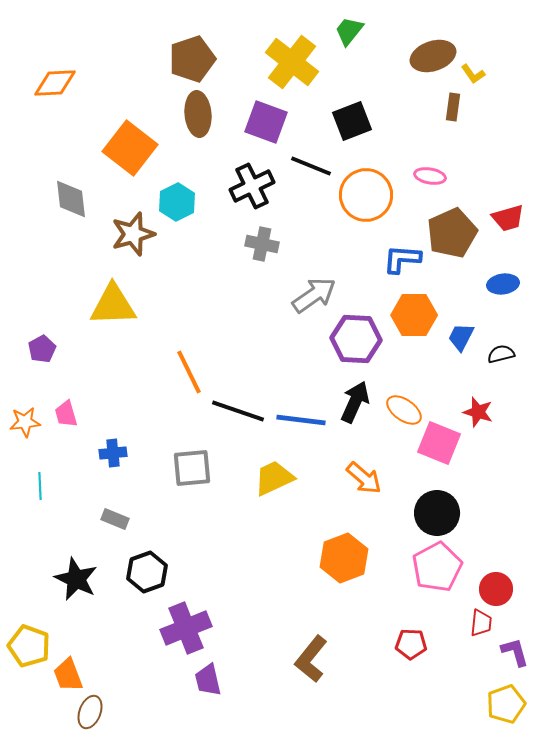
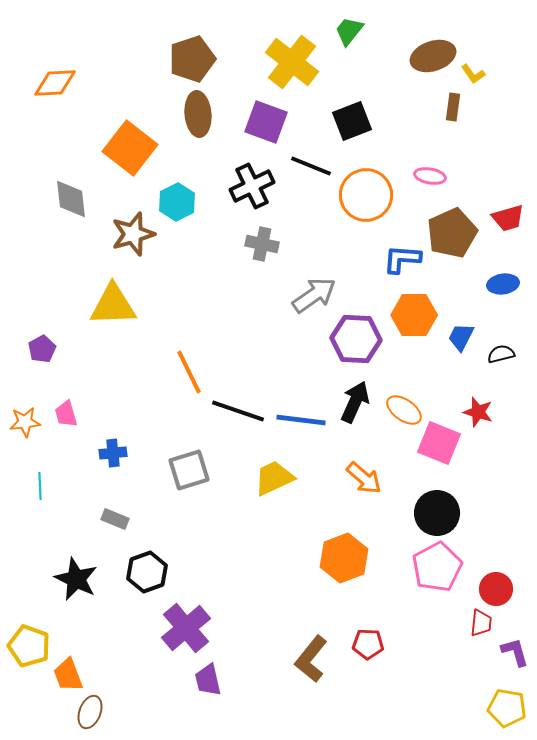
gray square at (192, 468): moved 3 px left, 2 px down; rotated 12 degrees counterclockwise
purple cross at (186, 628): rotated 18 degrees counterclockwise
red pentagon at (411, 644): moved 43 px left
yellow pentagon at (506, 704): moved 1 px right, 4 px down; rotated 30 degrees clockwise
